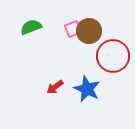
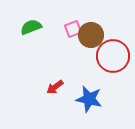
brown circle: moved 2 px right, 4 px down
blue star: moved 2 px right, 10 px down; rotated 12 degrees counterclockwise
